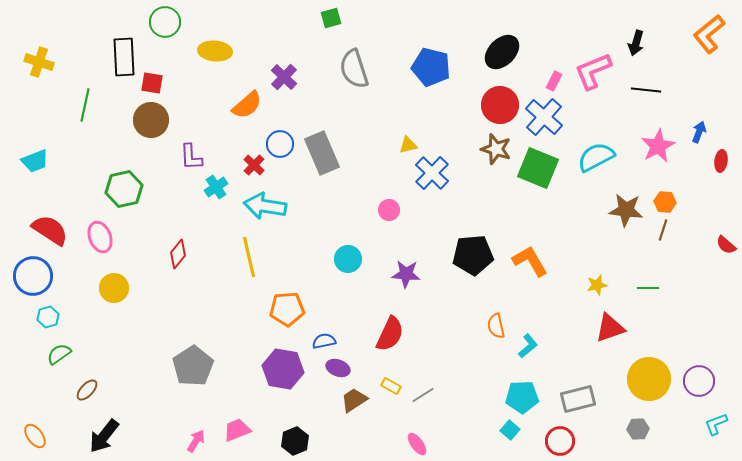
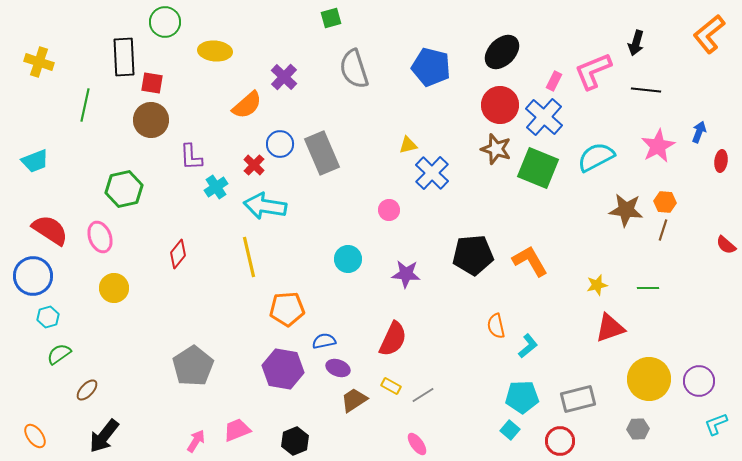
red semicircle at (390, 334): moved 3 px right, 5 px down
